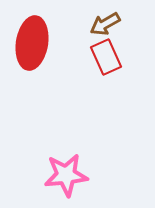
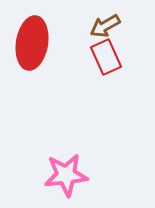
brown arrow: moved 2 px down
